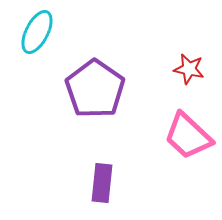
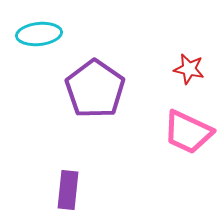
cyan ellipse: moved 2 px right, 2 px down; rotated 57 degrees clockwise
pink trapezoid: moved 4 px up; rotated 18 degrees counterclockwise
purple rectangle: moved 34 px left, 7 px down
